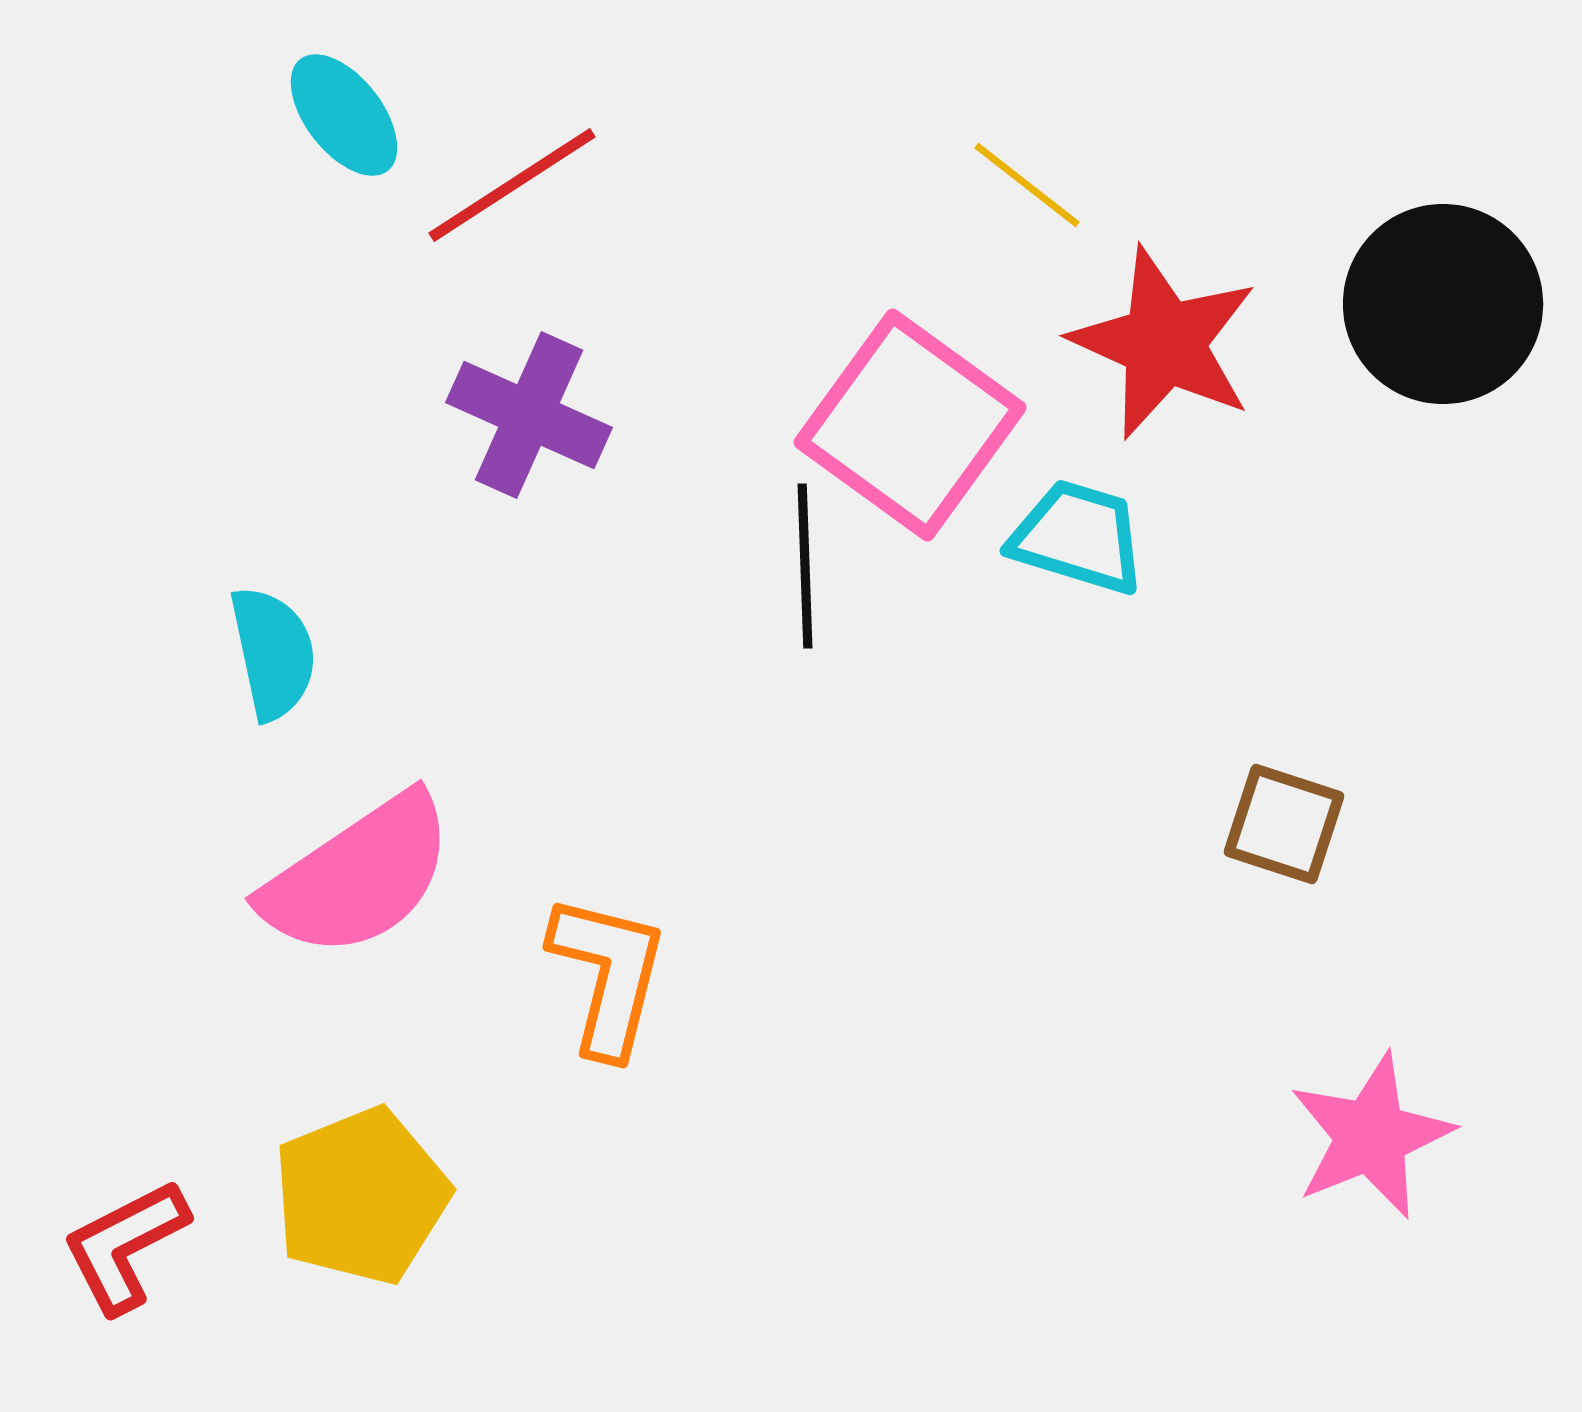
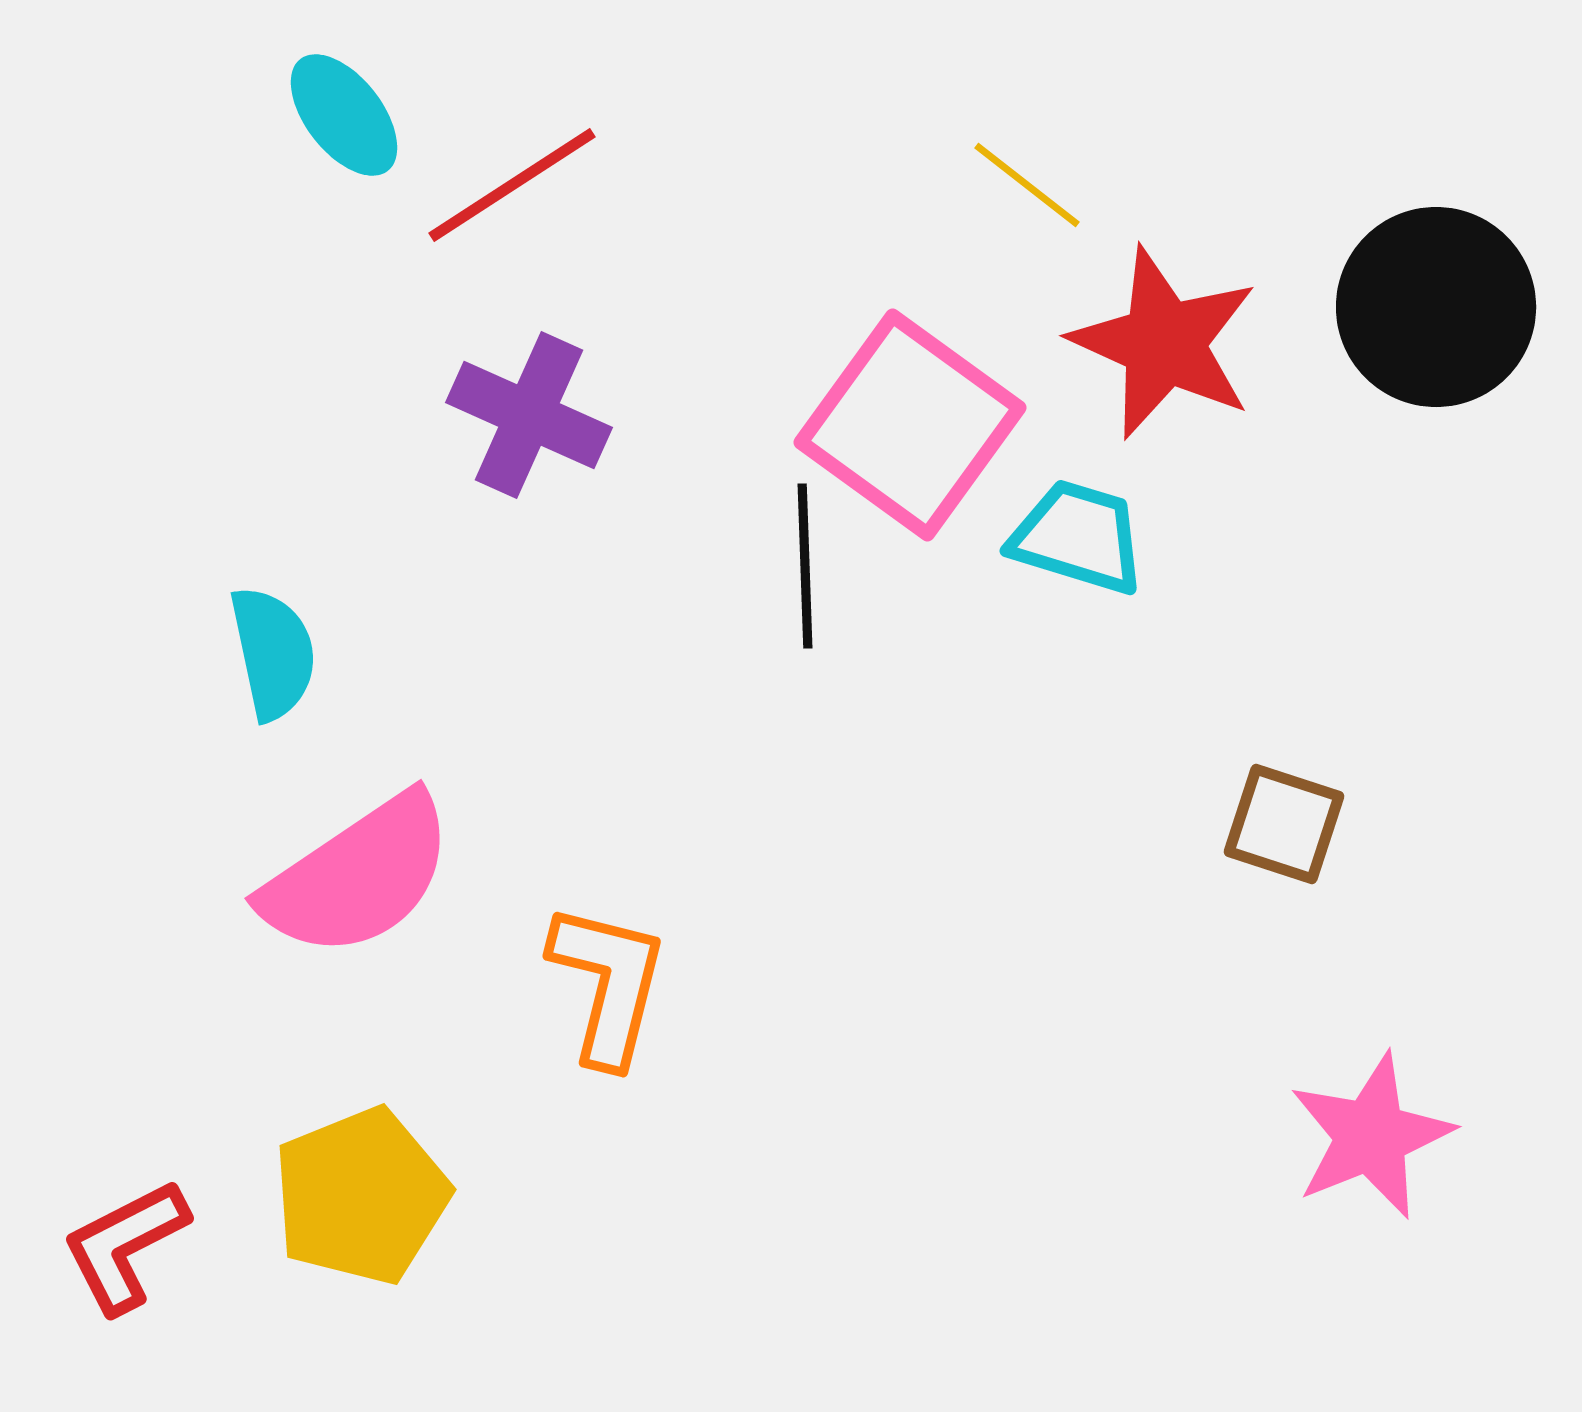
black circle: moved 7 px left, 3 px down
orange L-shape: moved 9 px down
